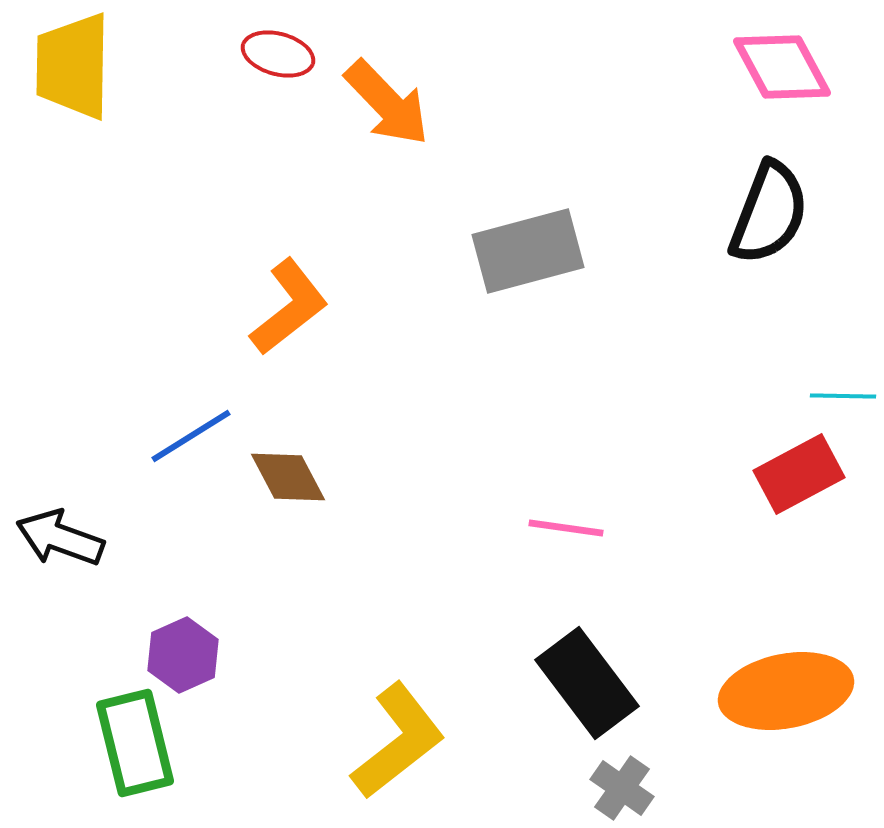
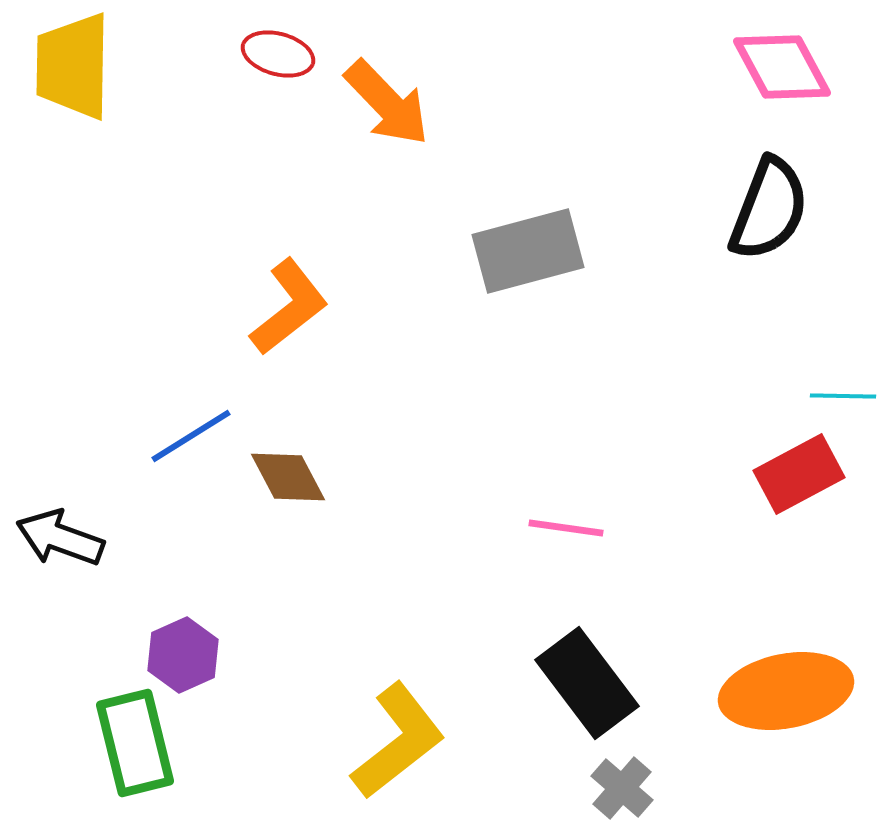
black semicircle: moved 4 px up
gray cross: rotated 6 degrees clockwise
